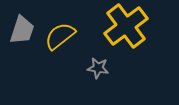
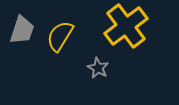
yellow semicircle: rotated 20 degrees counterclockwise
gray star: rotated 20 degrees clockwise
